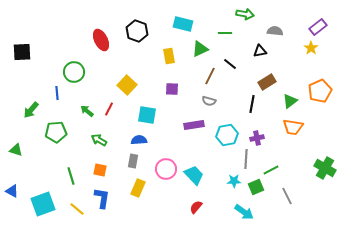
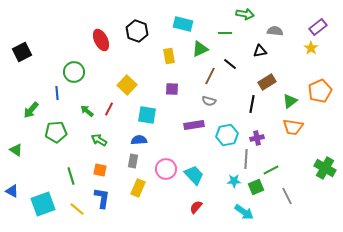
black square at (22, 52): rotated 24 degrees counterclockwise
green triangle at (16, 150): rotated 16 degrees clockwise
